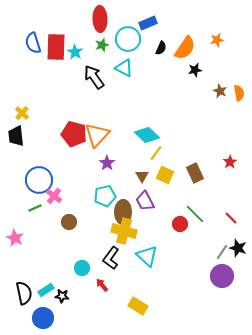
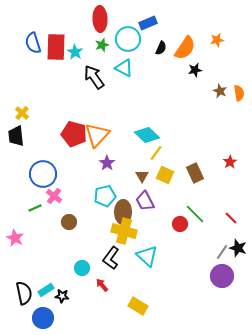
blue circle at (39, 180): moved 4 px right, 6 px up
